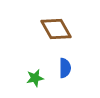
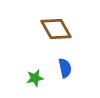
blue semicircle: rotated 12 degrees counterclockwise
